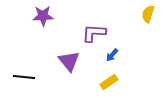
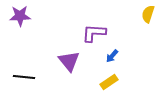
purple star: moved 23 px left
blue arrow: moved 1 px down
